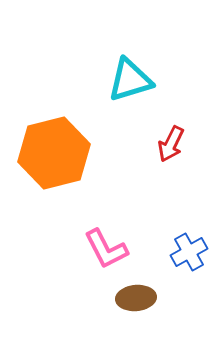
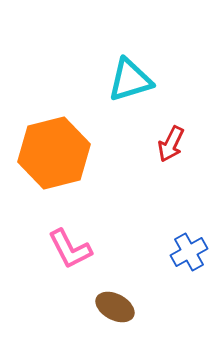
pink L-shape: moved 36 px left
brown ellipse: moved 21 px left, 9 px down; rotated 33 degrees clockwise
